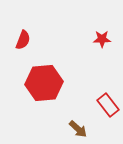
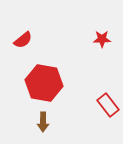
red semicircle: rotated 30 degrees clockwise
red hexagon: rotated 15 degrees clockwise
brown arrow: moved 35 px left, 7 px up; rotated 48 degrees clockwise
